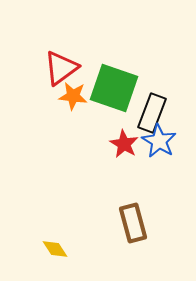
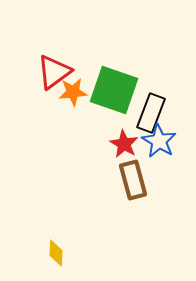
red triangle: moved 7 px left, 4 px down
green square: moved 2 px down
orange star: moved 4 px up; rotated 12 degrees counterclockwise
black rectangle: moved 1 px left
brown rectangle: moved 43 px up
yellow diamond: moved 1 px right, 4 px down; rotated 36 degrees clockwise
